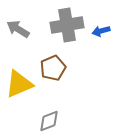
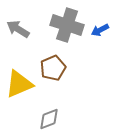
gray cross: rotated 28 degrees clockwise
blue arrow: moved 1 px left, 1 px up; rotated 12 degrees counterclockwise
gray diamond: moved 2 px up
